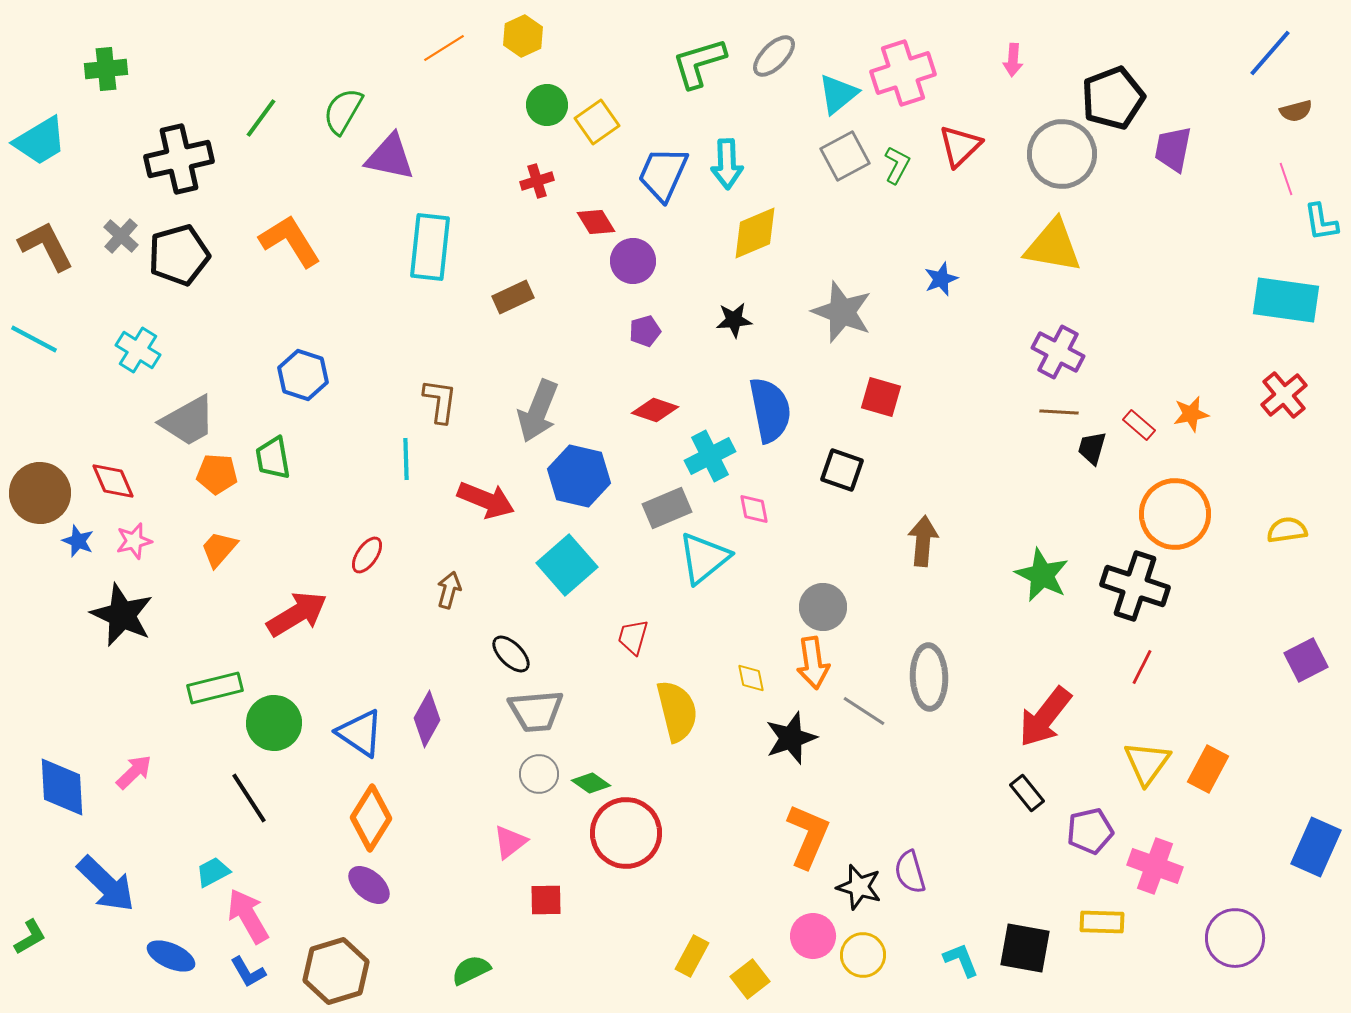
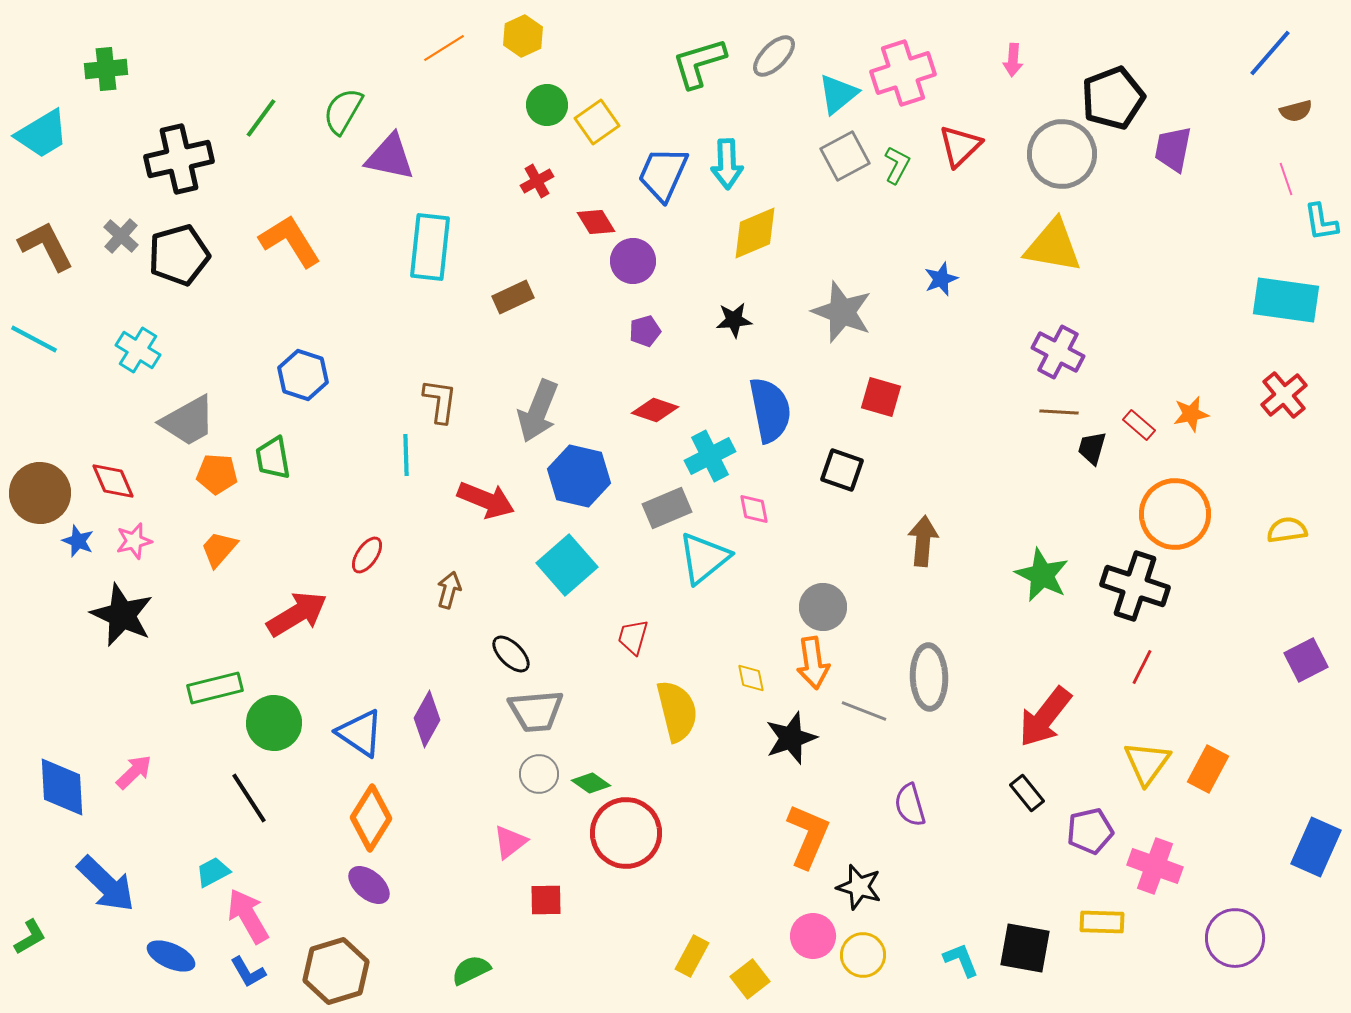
cyan trapezoid at (40, 141): moved 2 px right, 7 px up
red cross at (537, 181): rotated 12 degrees counterclockwise
cyan line at (406, 459): moved 4 px up
gray line at (864, 711): rotated 12 degrees counterclockwise
purple semicircle at (910, 872): moved 67 px up
